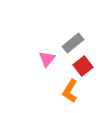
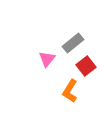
red square: moved 3 px right
